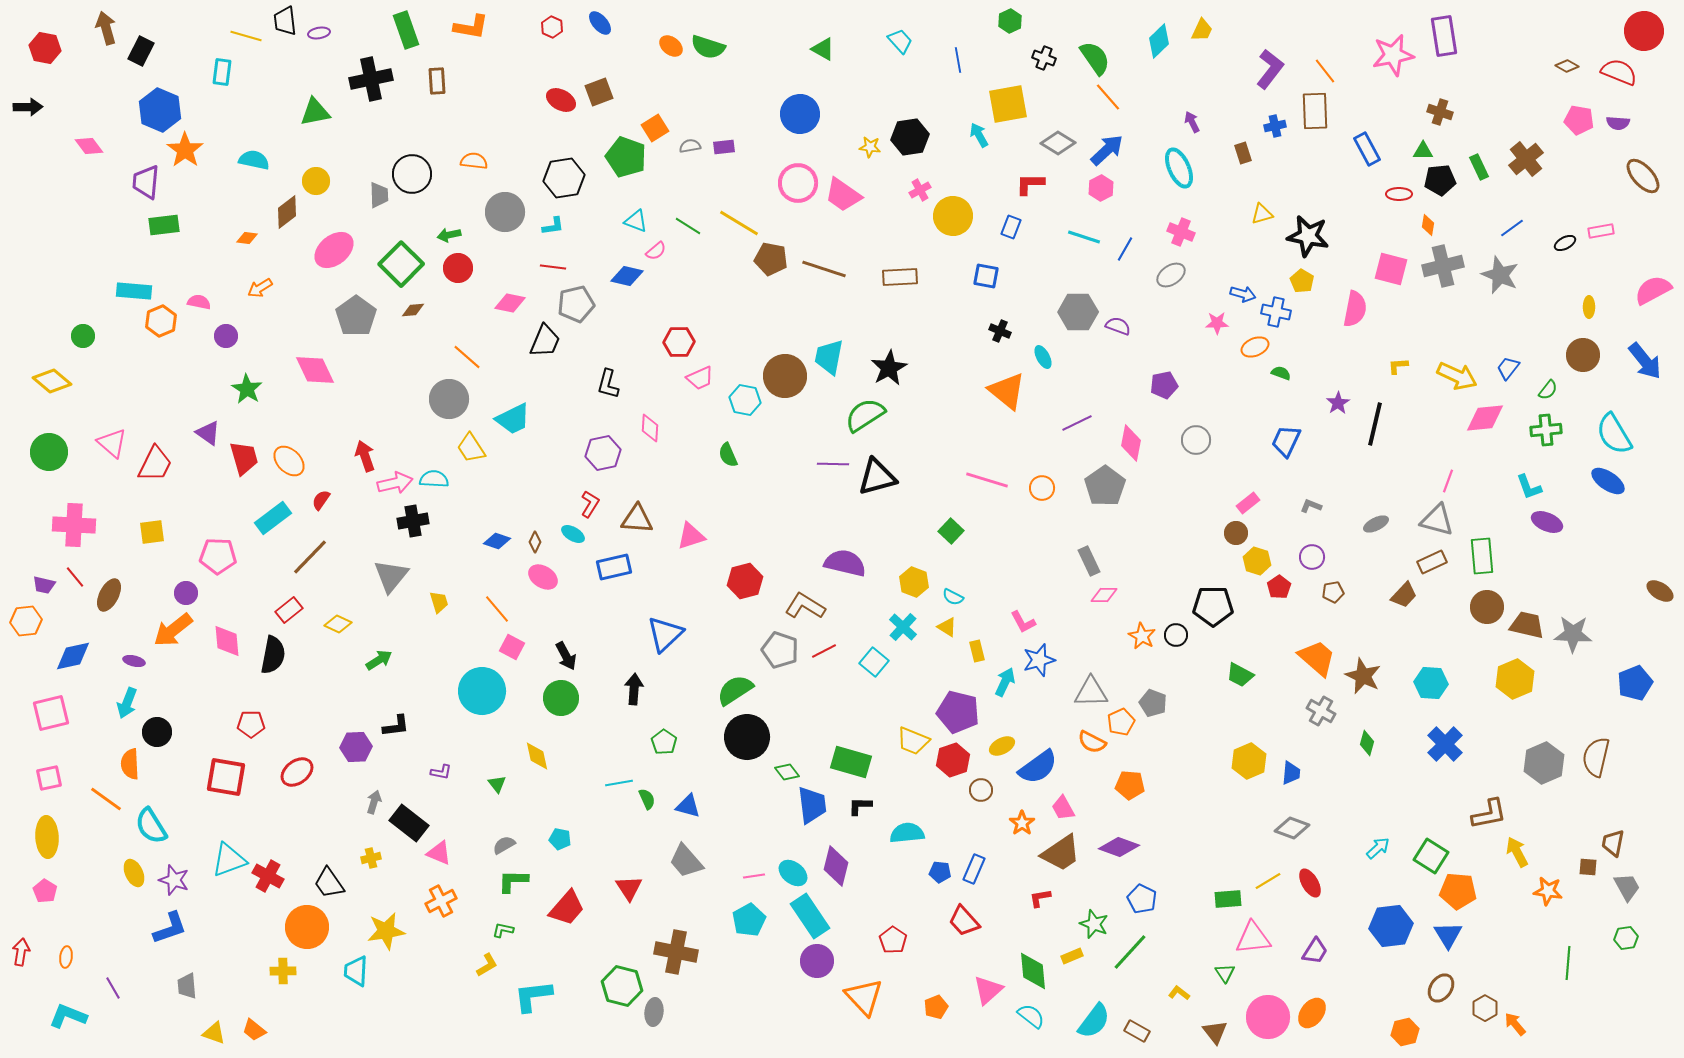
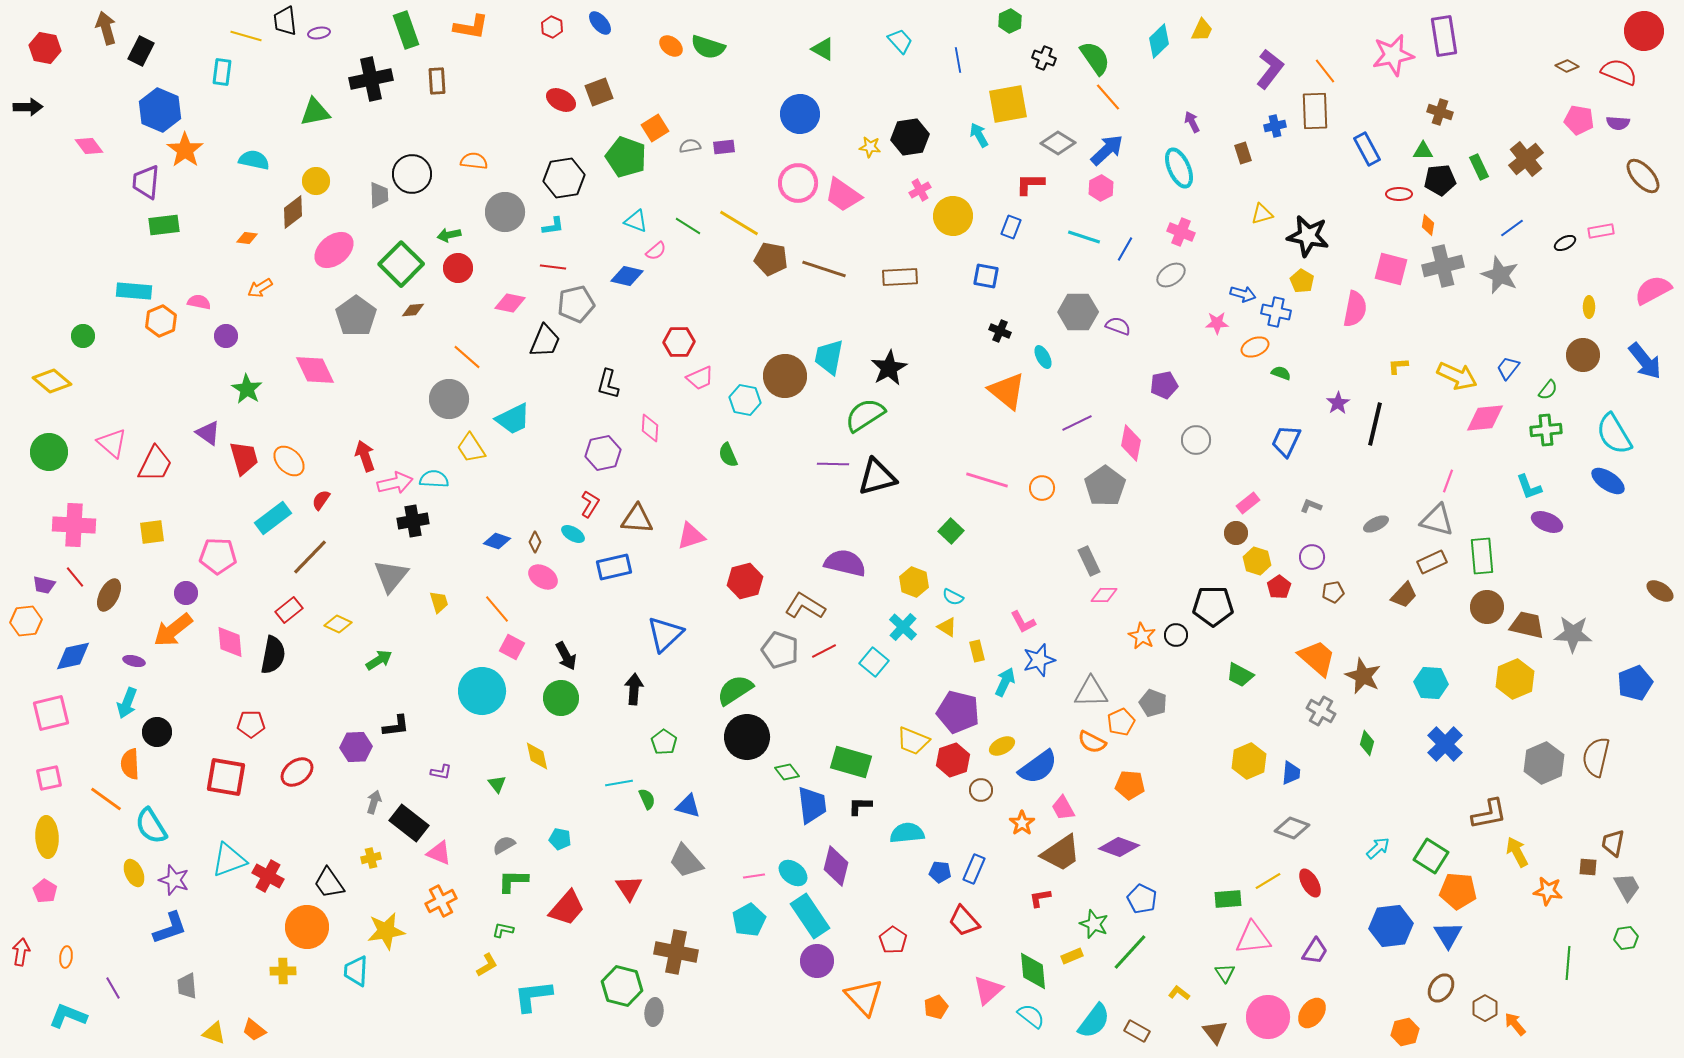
brown diamond at (287, 212): moved 6 px right
pink diamond at (227, 641): moved 3 px right, 1 px down
